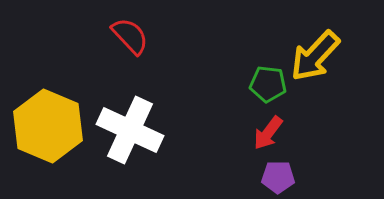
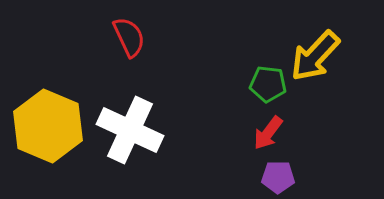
red semicircle: moved 1 px left, 1 px down; rotated 18 degrees clockwise
